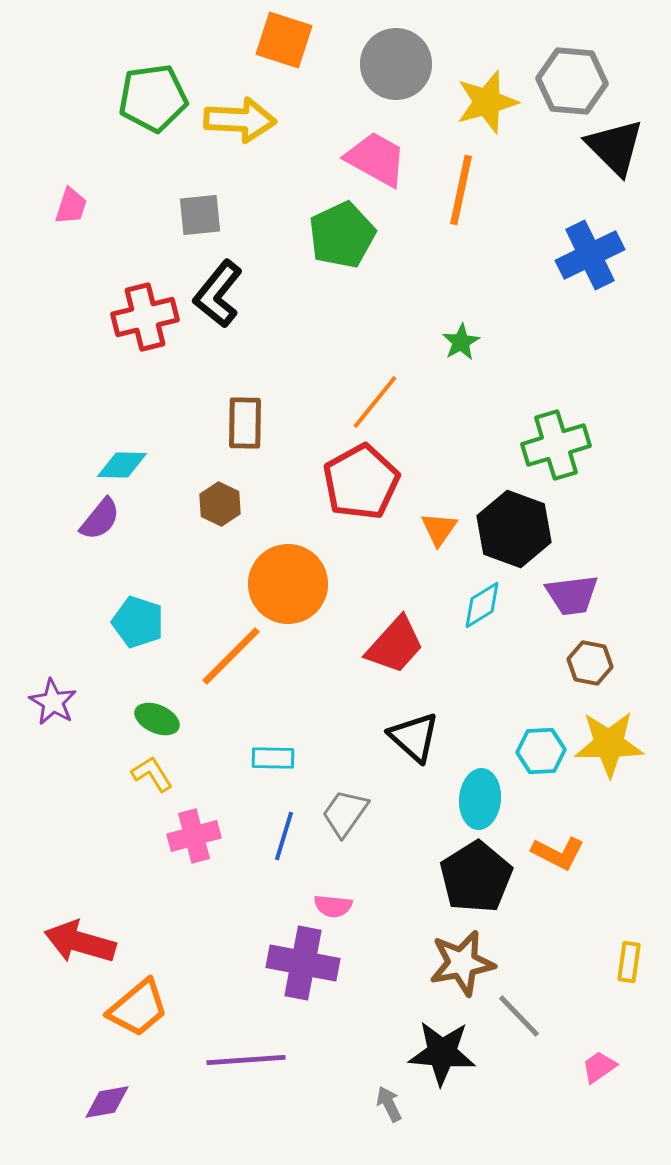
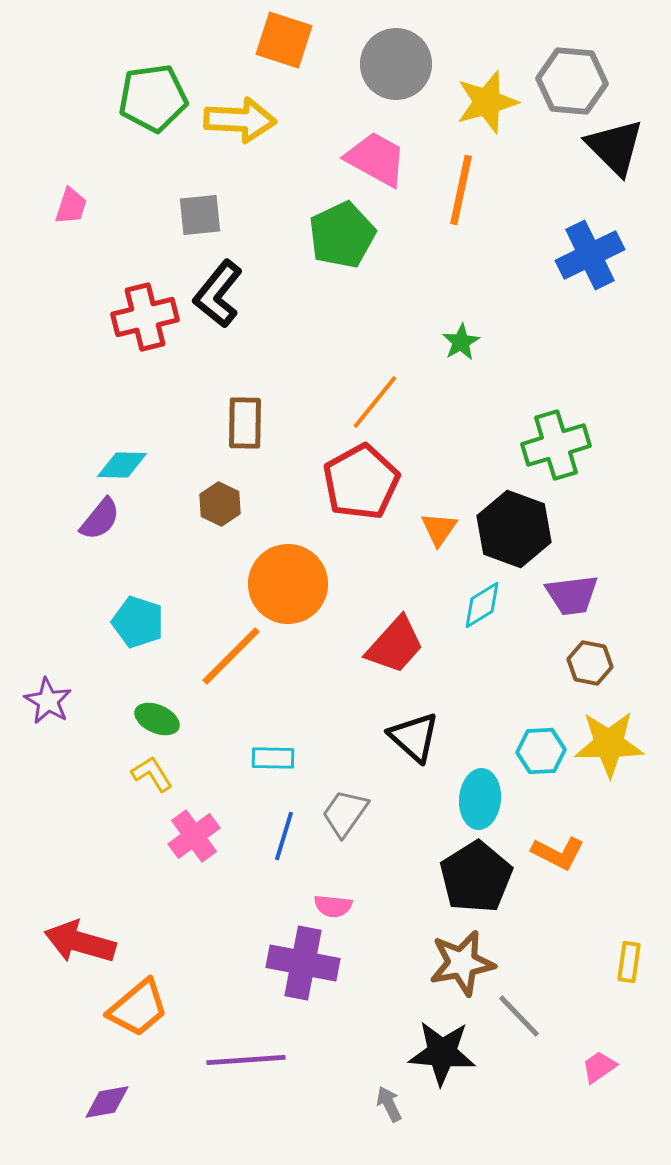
purple star at (53, 702): moved 5 px left, 1 px up
pink cross at (194, 836): rotated 21 degrees counterclockwise
